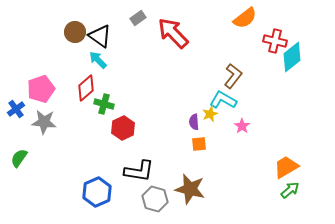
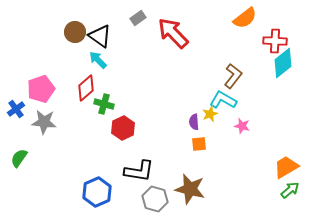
red cross: rotated 10 degrees counterclockwise
cyan diamond: moved 9 px left, 6 px down
pink star: rotated 21 degrees counterclockwise
